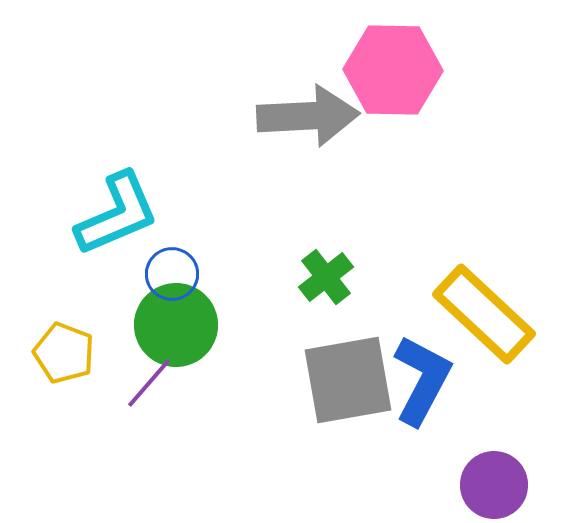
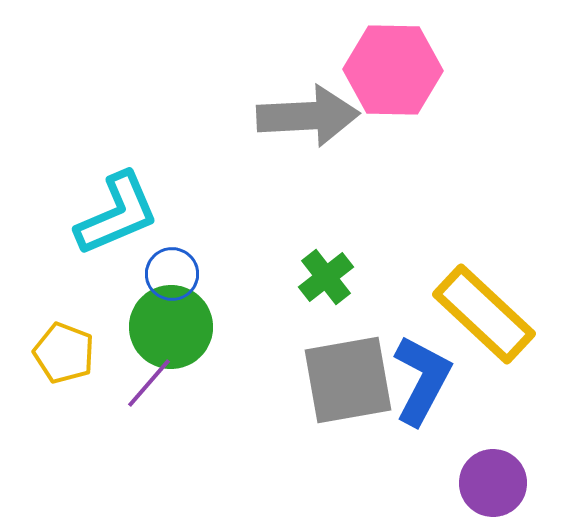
green circle: moved 5 px left, 2 px down
purple circle: moved 1 px left, 2 px up
